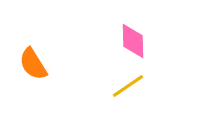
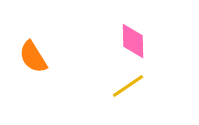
orange semicircle: moved 7 px up
